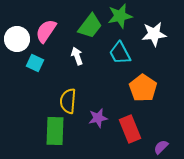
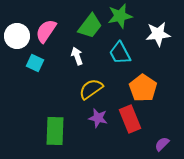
white star: moved 4 px right
white circle: moved 3 px up
yellow semicircle: moved 23 px right, 12 px up; rotated 50 degrees clockwise
purple star: rotated 24 degrees clockwise
red rectangle: moved 10 px up
purple semicircle: moved 1 px right, 3 px up
